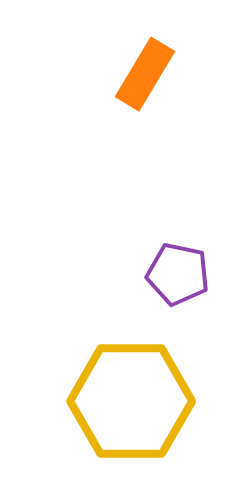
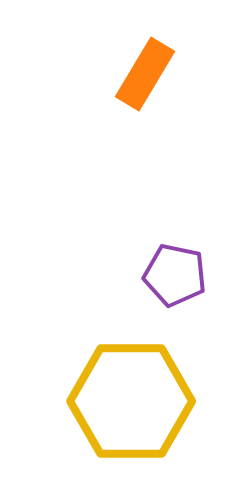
purple pentagon: moved 3 px left, 1 px down
